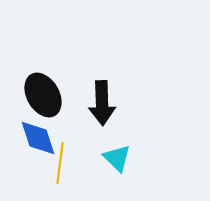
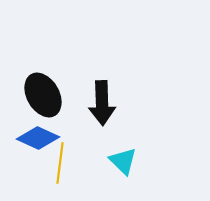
blue diamond: rotated 48 degrees counterclockwise
cyan triangle: moved 6 px right, 3 px down
